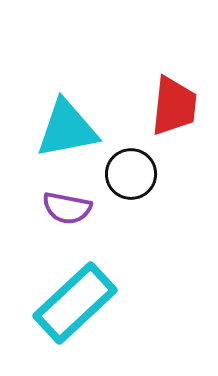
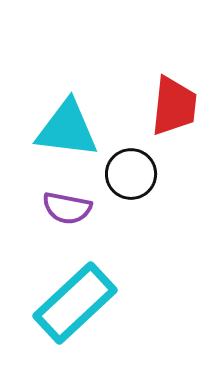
cyan triangle: rotated 18 degrees clockwise
